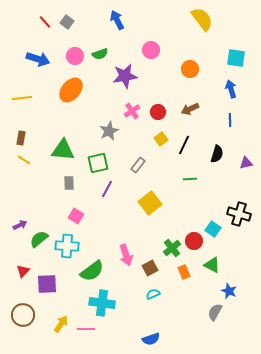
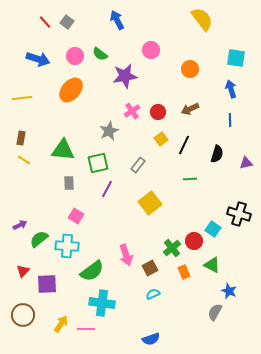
green semicircle at (100, 54): rotated 56 degrees clockwise
